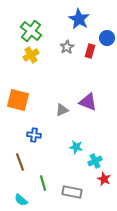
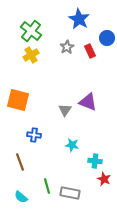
red rectangle: rotated 40 degrees counterclockwise
gray triangle: moved 3 px right; rotated 32 degrees counterclockwise
cyan star: moved 4 px left, 2 px up
cyan cross: rotated 32 degrees clockwise
green line: moved 4 px right, 3 px down
gray rectangle: moved 2 px left, 1 px down
cyan semicircle: moved 3 px up
